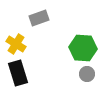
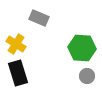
gray rectangle: rotated 42 degrees clockwise
green hexagon: moved 1 px left
gray circle: moved 2 px down
